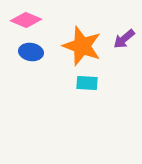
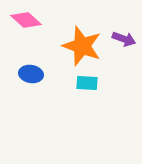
pink diamond: rotated 20 degrees clockwise
purple arrow: rotated 120 degrees counterclockwise
blue ellipse: moved 22 px down
